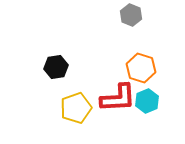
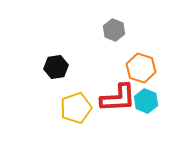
gray hexagon: moved 17 px left, 15 px down
cyan hexagon: moved 1 px left; rotated 15 degrees counterclockwise
